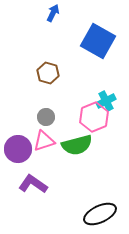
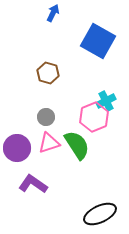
pink triangle: moved 5 px right, 2 px down
green semicircle: rotated 108 degrees counterclockwise
purple circle: moved 1 px left, 1 px up
